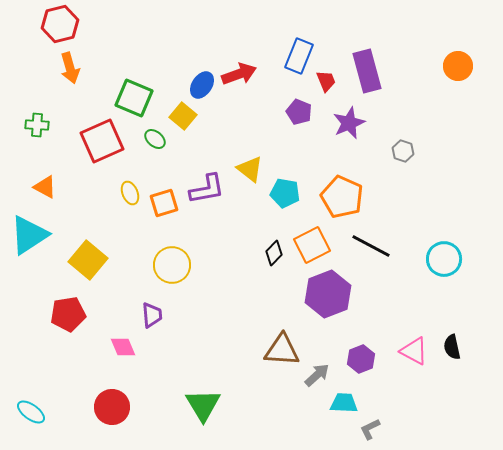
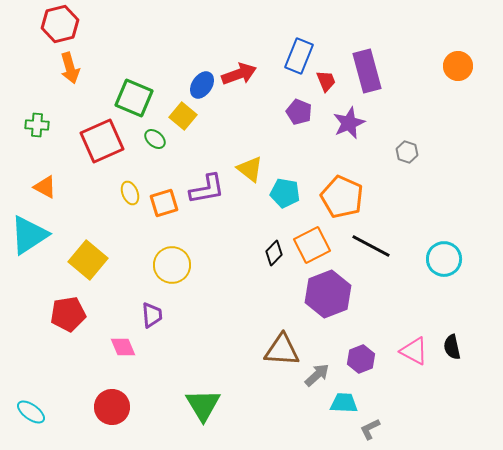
gray hexagon at (403, 151): moved 4 px right, 1 px down
